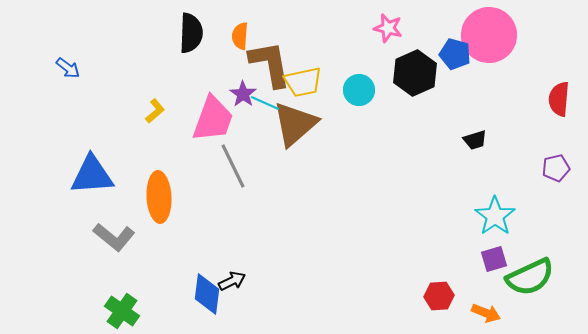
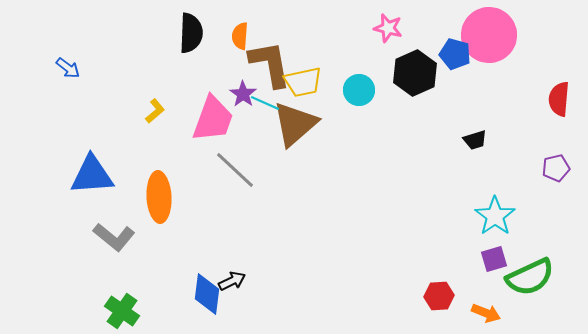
gray line: moved 2 px right, 4 px down; rotated 21 degrees counterclockwise
